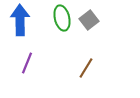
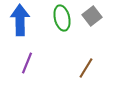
gray square: moved 3 px right, 4 px up
